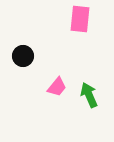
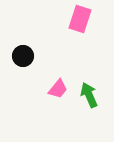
pink rectangle: rotated 12 degrees clockwise
pink trapezoid: moved 1 px right, 2 px down
